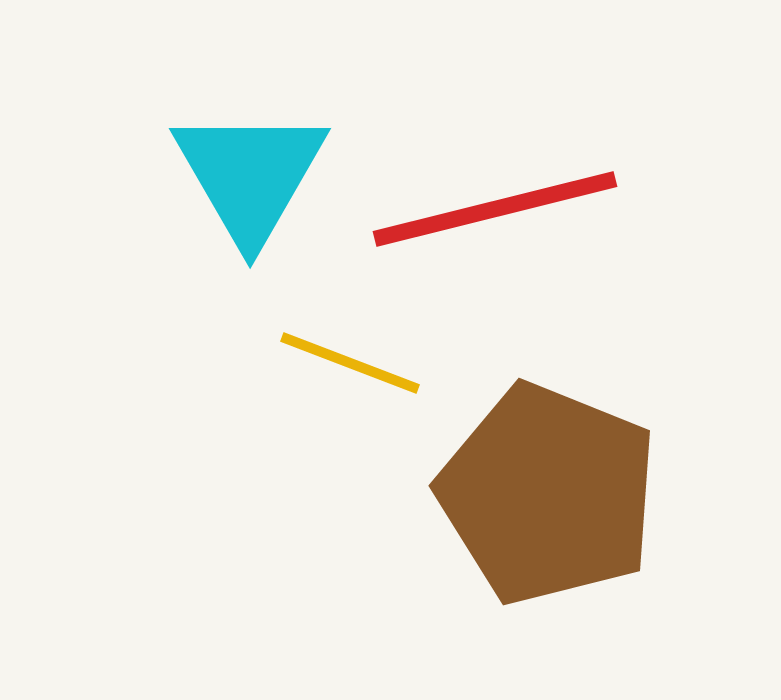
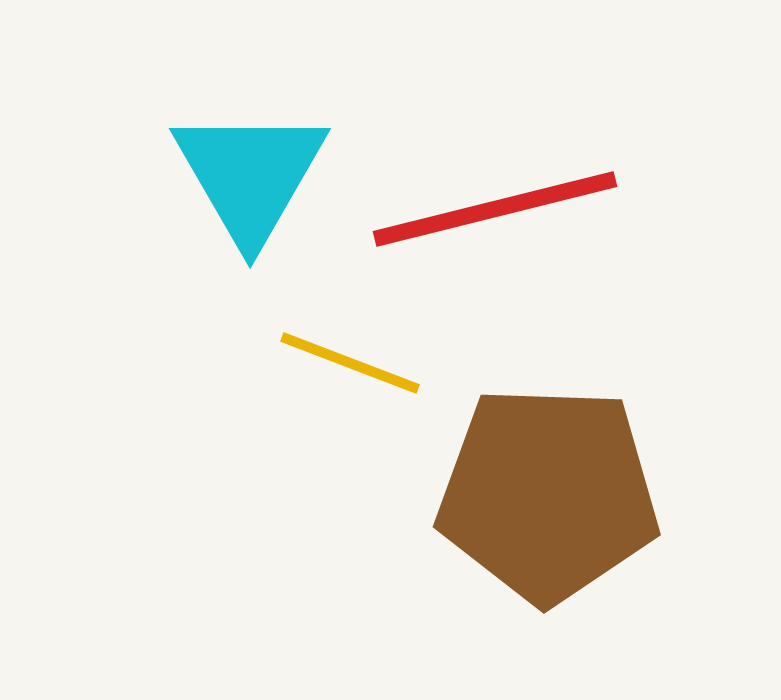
brown pentagon: rotated 20 degrees counterclockwise
